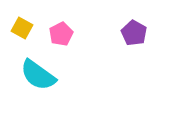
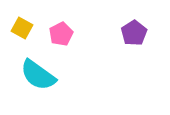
purple pentagon: rotated 10 degrees clockwise
